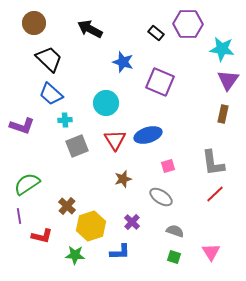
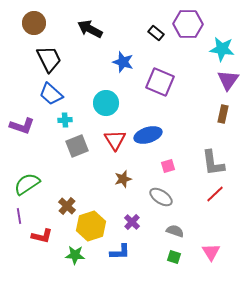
black trapezoid: rotated 20 degrees clockwise
